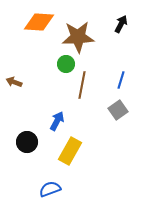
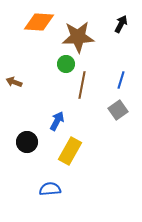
blue semicircle: rotated 15 degrees clockwise
